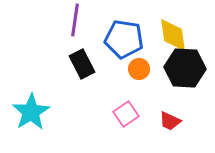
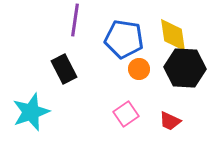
black rectangle: moved 18 px left, 5 px down
cyan star: rotated 12 degrees clockwise
